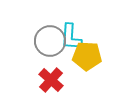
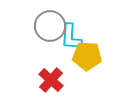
gray circle: moved 15 px up
